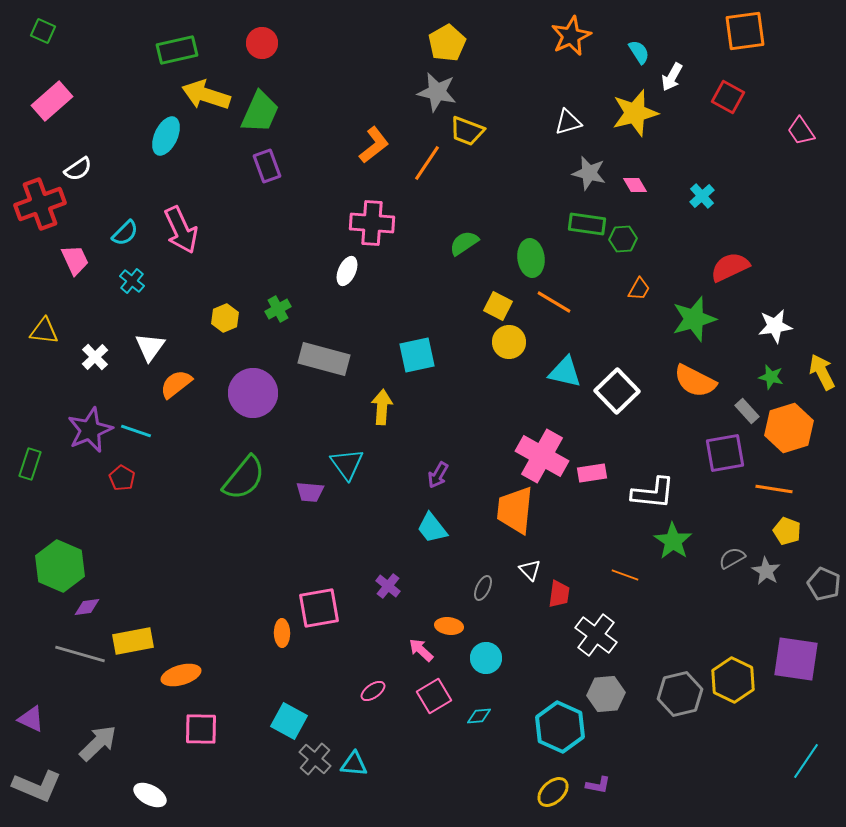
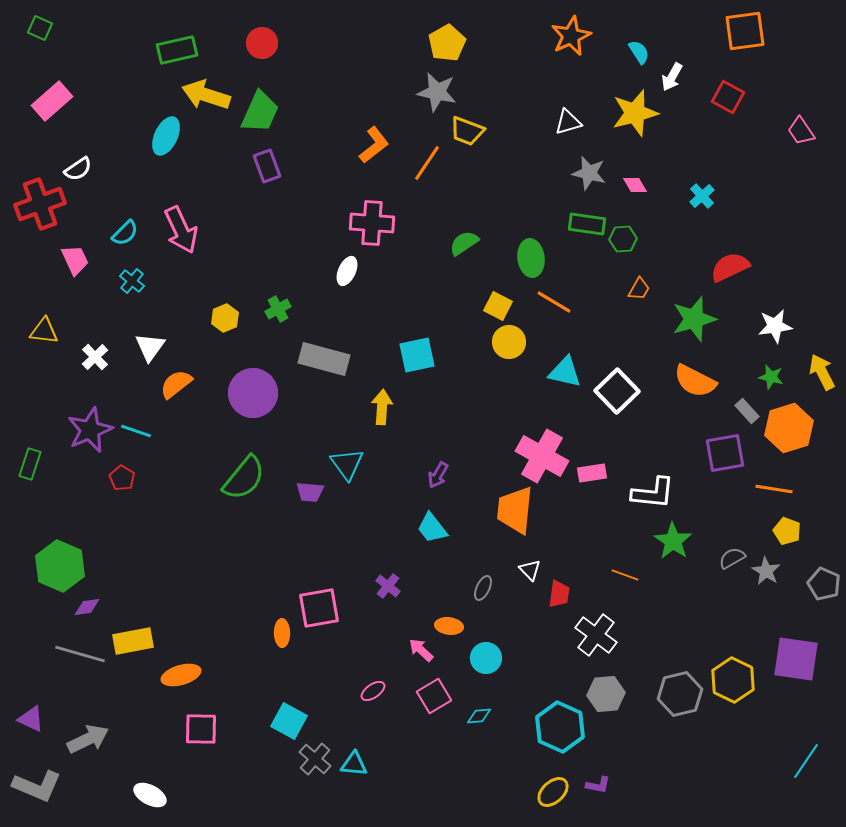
green square at (43, 31): moved 3 px left, 3 px up
gray arrow at (98, 743): moved 10 px left, 4 px up; rotated 18 degrees clockwise
